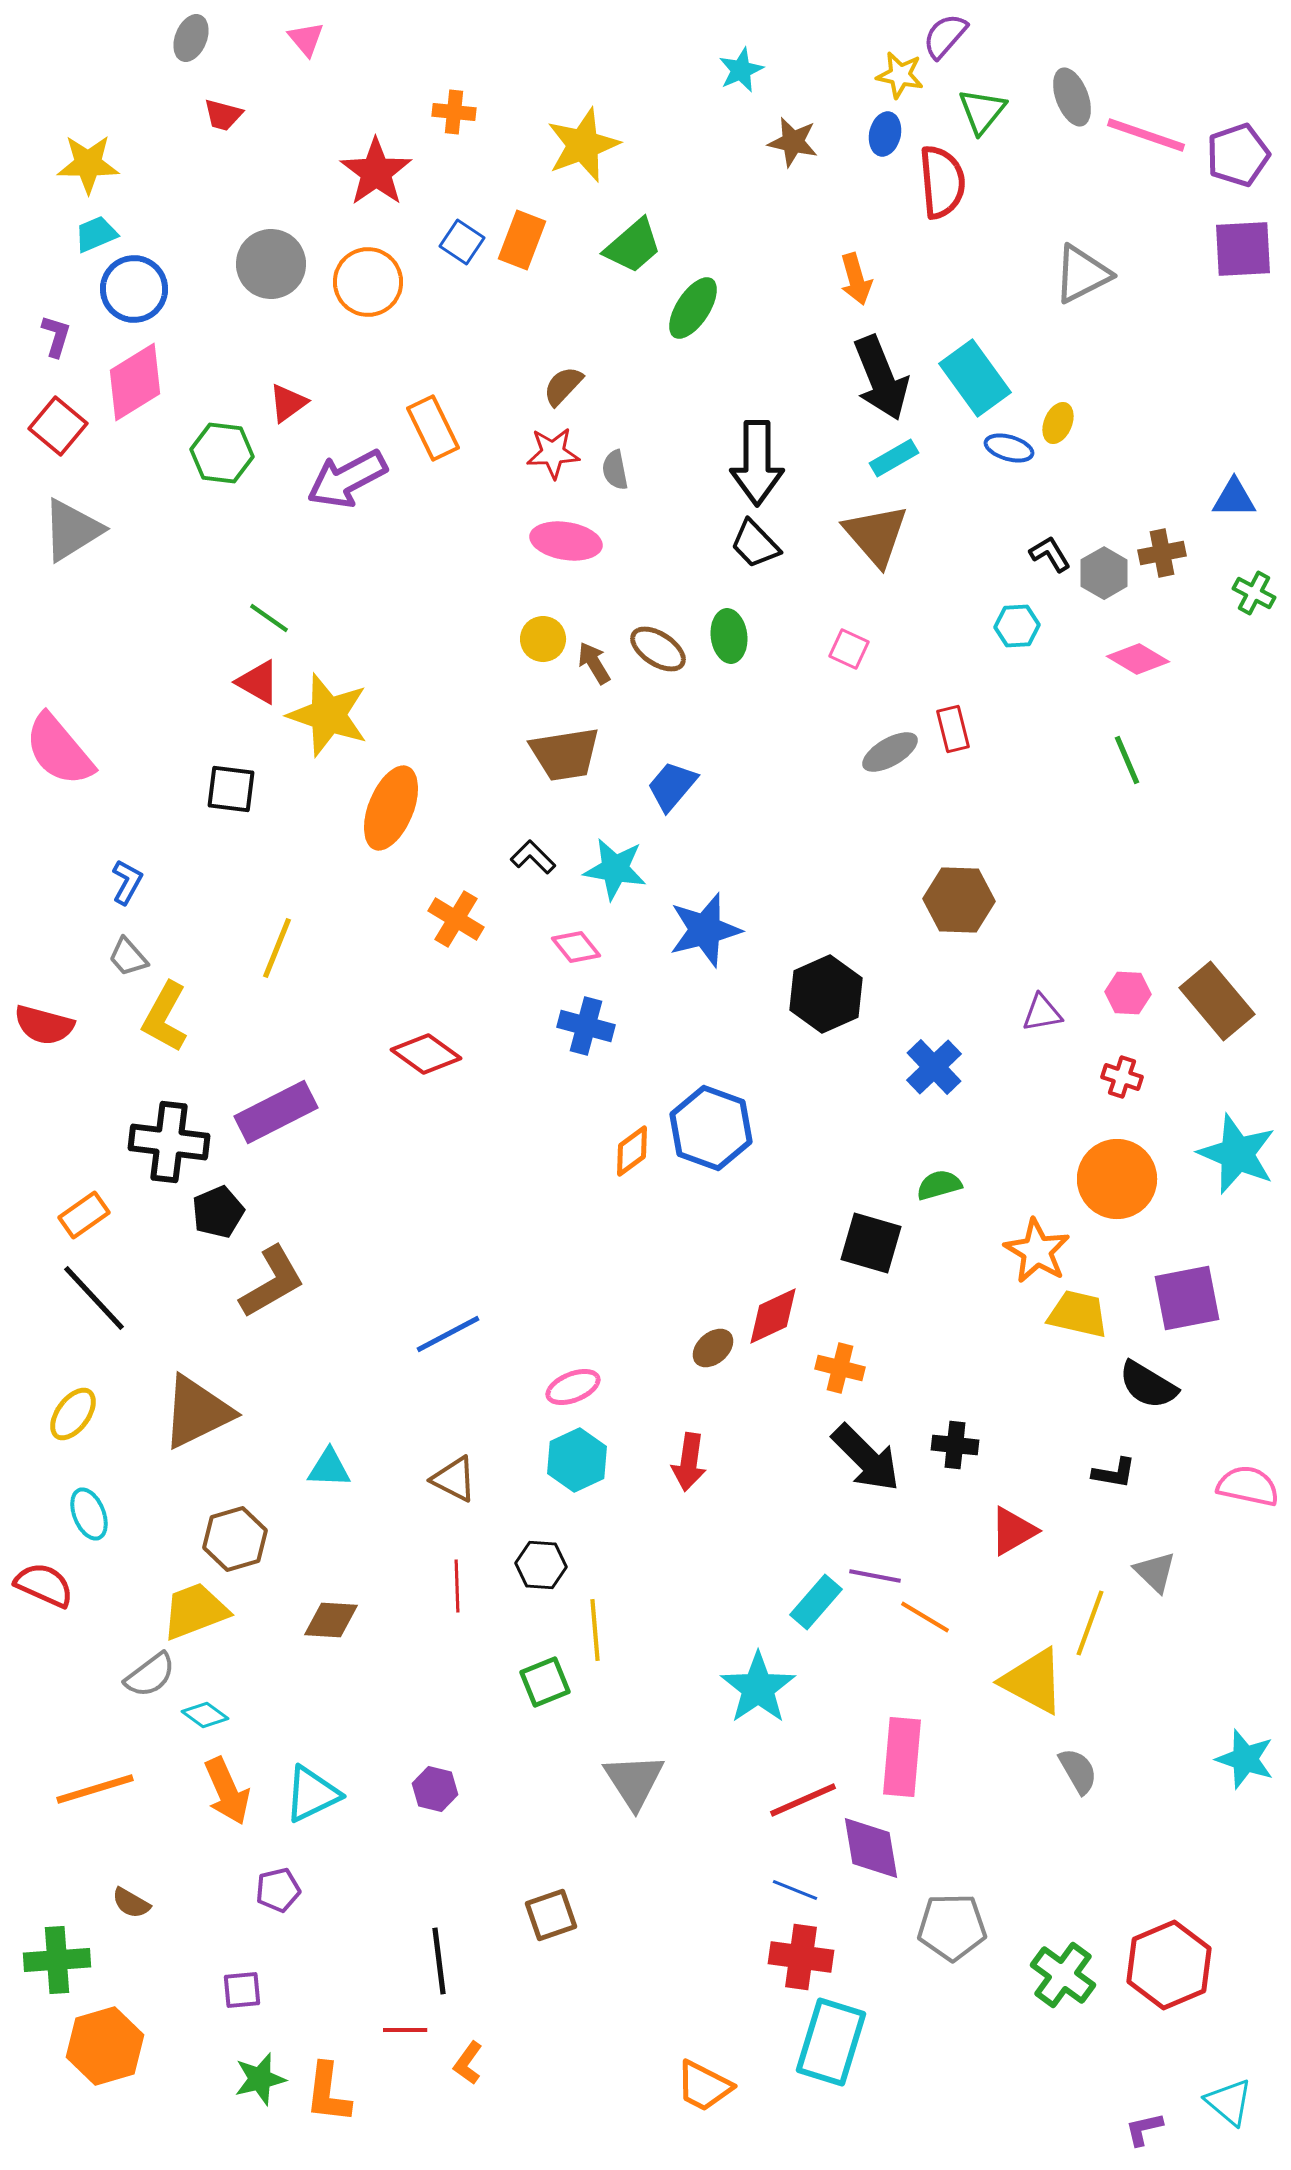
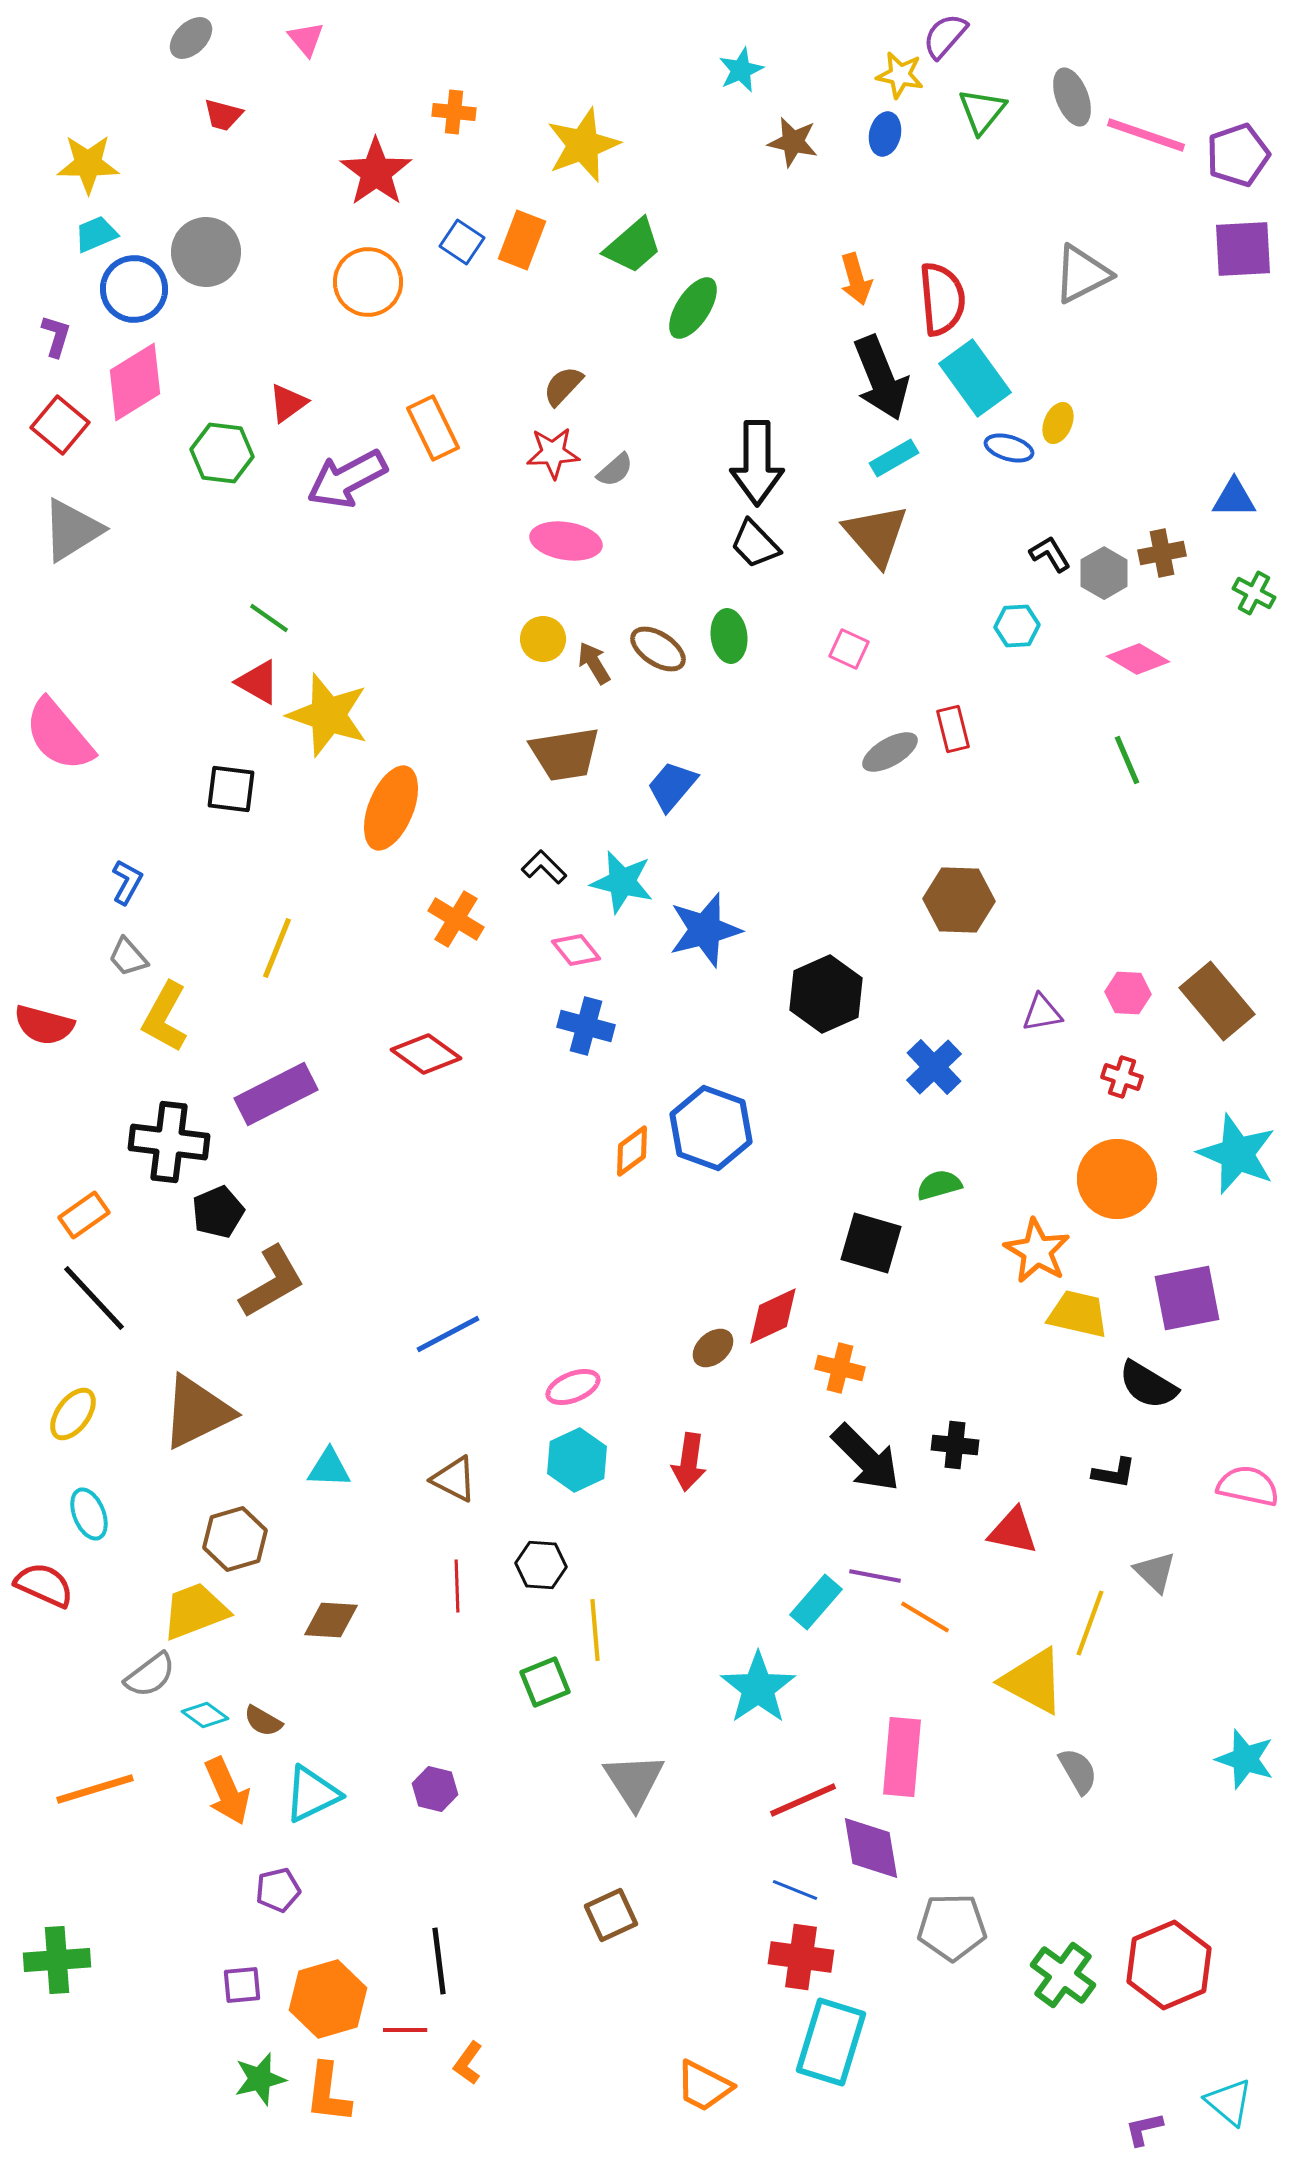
gray ellipse at (191, 38): rotated 24 degrees clockwise
red semicircle at (942, 182): moved 117 px down
gray circle at (271, 264): moved 65 px left, 12 px up
red square at (58, 426): moved 2 px right, 1 px up
gray semicircle at (615, 470): rotated 120 degrees counterclockwise
pink semicircle at (59, 750): moved 15 px up
black L-shape at (533, 857): moved 11 px right, 10 px down
cyan star at (615, 869): moved 7 px right, 13 px down; rotated 4 degrees clockwise
pink diamond at (576, 947): moved 3 px down
purple rectangle at (276, 1112): moved 18 px up
red triangle at (1013, 1531): rotated 42 degrees clockwise
brown semicircle at (131, 1903): moved 132 px right, 182 px up
brown square at (551, 1915): moved 60 px right; rotated 6 degrees counterclockwise
purple square at (242, 1990): moved 5 px up
orange hexagon at (105, 2046): moved 223 px right, 47 px up
